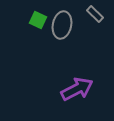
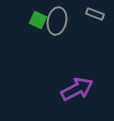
gray rectangle: rotated 24 degrees counterclockwise
gray ellipse: moved 5 px left, 4 px up
